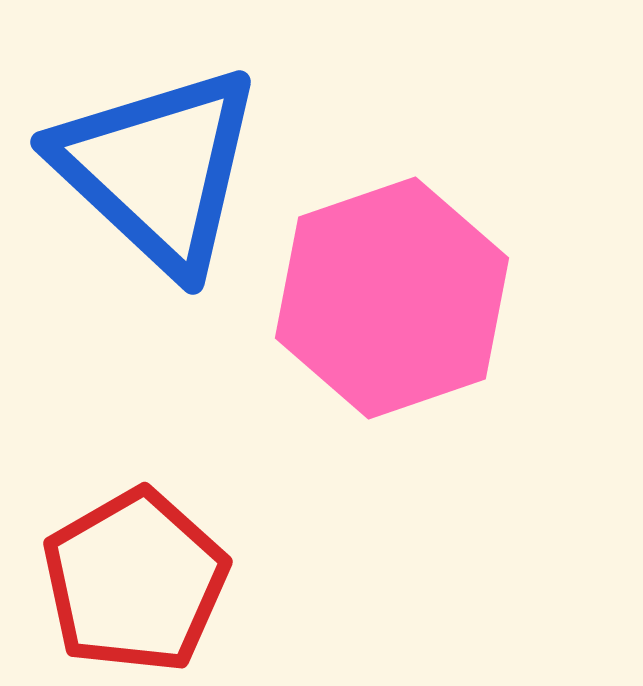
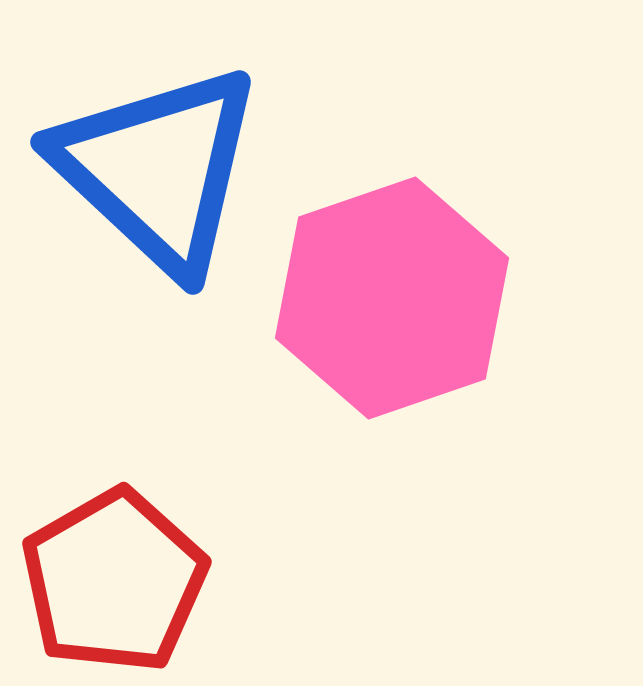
red pentagon: moved 21 px left
